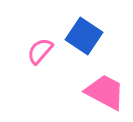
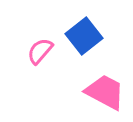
blue square: rotated 18 degrees clockwise
